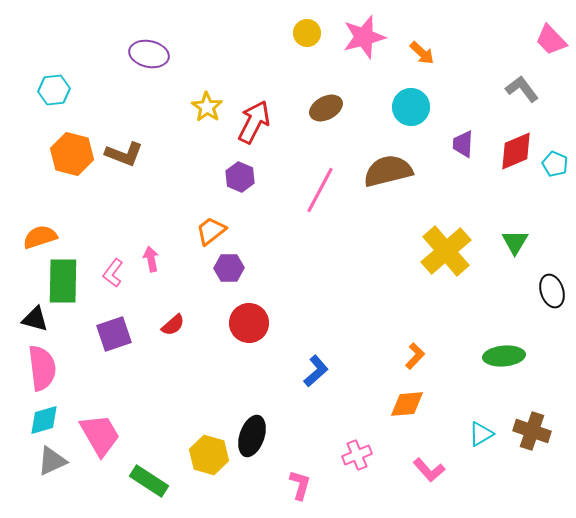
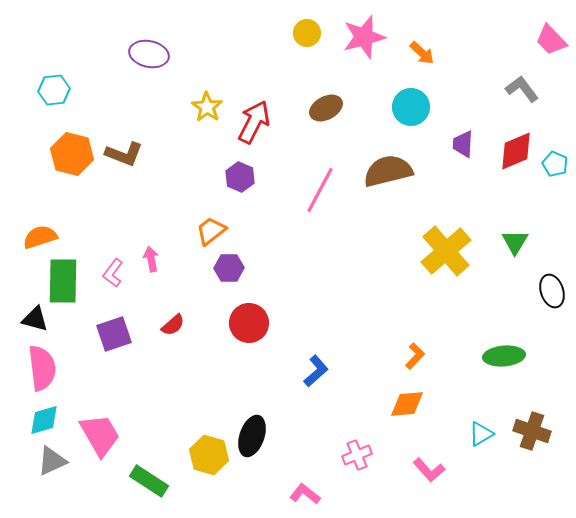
pink L-shape at (300, 485): moved 5 px right, 9 px down; rotated 68 degrees counterclockwise
